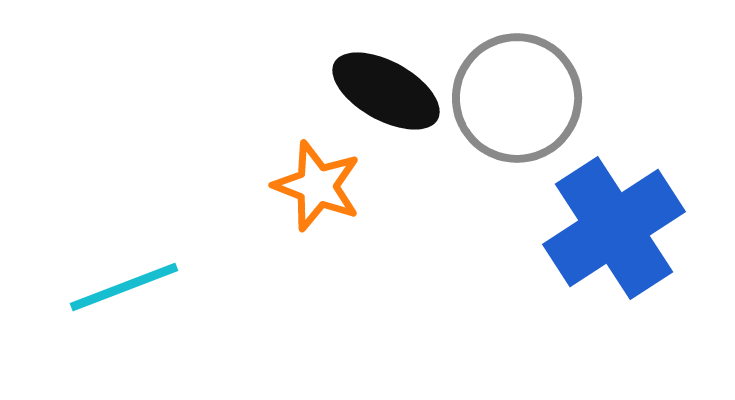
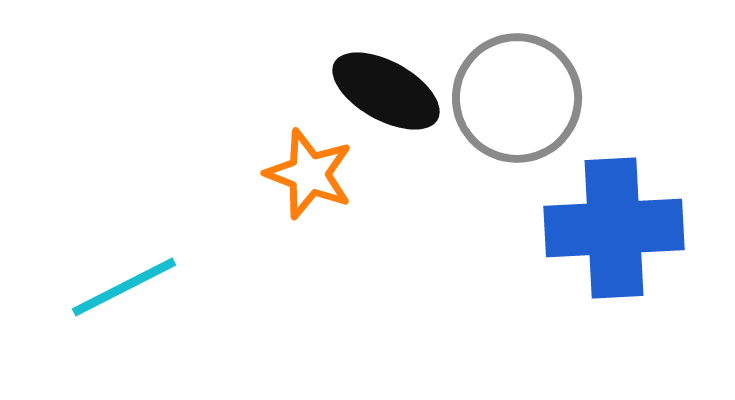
orange star: moved 8 px left, 12 px up
blue cross: rotated 30 degrees clockwise
cyan line: rotated 6 degrees counterclockwise
